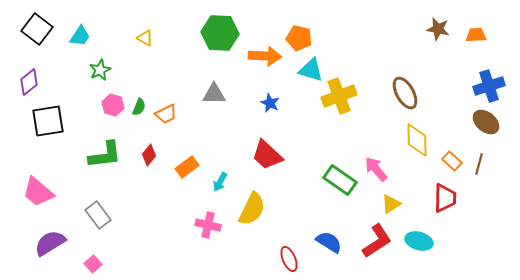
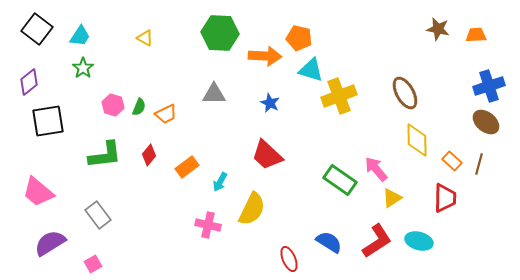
green star at (100, 70): moved 17 px left, 2 px up; rotated 10 degrees counterclockwise
yellow triangle at (391, 204): moved 1 px right, 6 px up
pink square at (93, 264): rotated 12 degrees clockwise
